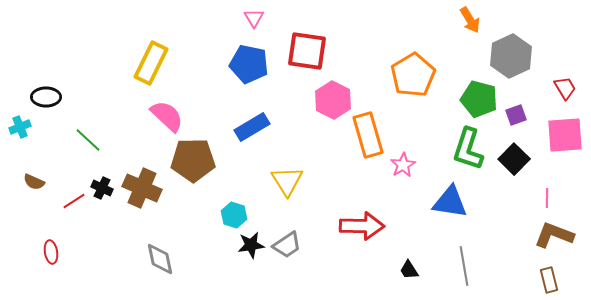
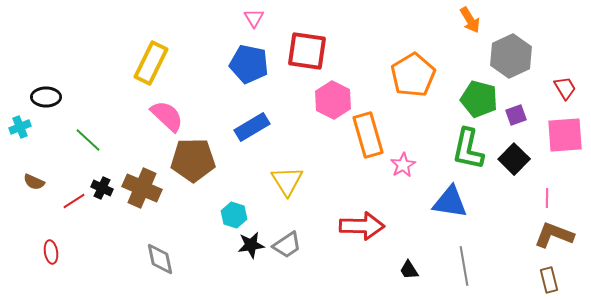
green L-shape: rotated 6 degrees counterclockwise
